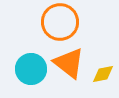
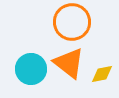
orange circle: moved 12 px right
yellow diamond: moved 1 px left
